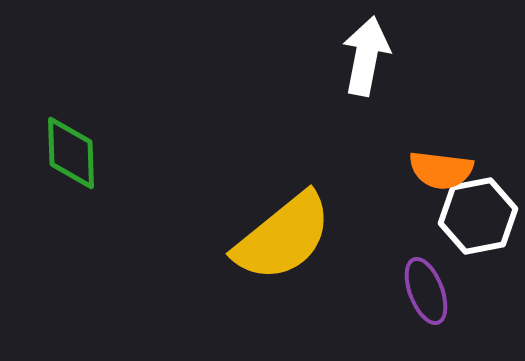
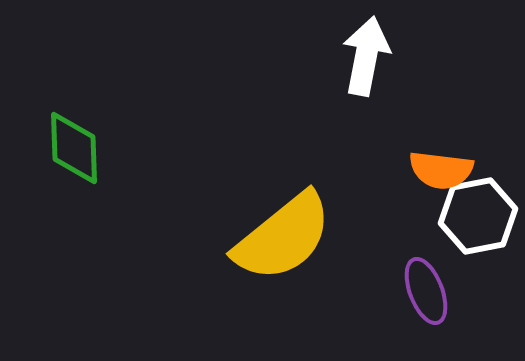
green diamond: moved 3 px right, 5 px up
